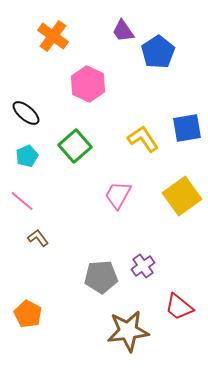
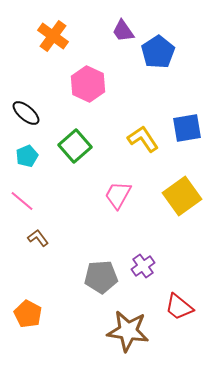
brown star: rotated 15 degrees clockwise
